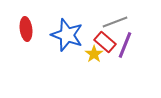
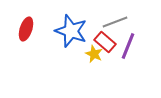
red ellipse: rotated 25 degrees clockwise
blue star: moved 4 px right, 4 px up
purple line: moved 3 px right, 1 px down
yellow star: rotated 12 degrees counterclockwise
